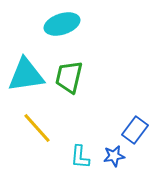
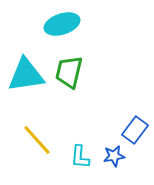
green trapezoid: moved 5 px up
yellow line: moved 12 px down
